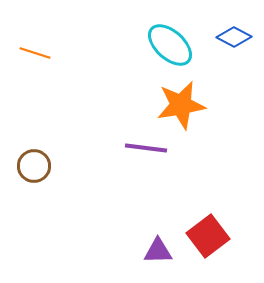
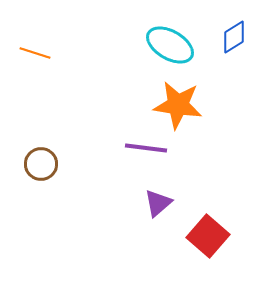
blue diamond: rotated 60 degrees counterclockwise
cyan ellipse: rotated 12 degrees counterclockwise
orange star: moved 3 px left; rotated 18 degrees clockwise
brown circle: moved 7 px right, 2 px up
red square: rotated 12 degrees counterclockwise
purple triangle: moved 48 px up; rotated 40 degrees counterclockwise
